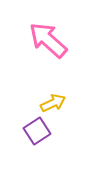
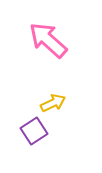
purple square: moved 3 px left
